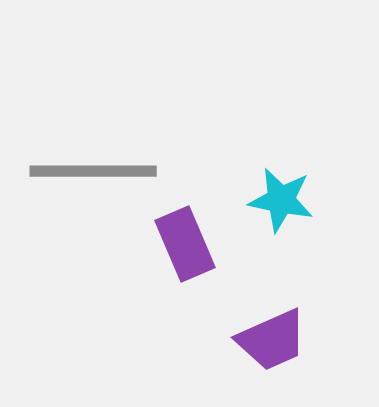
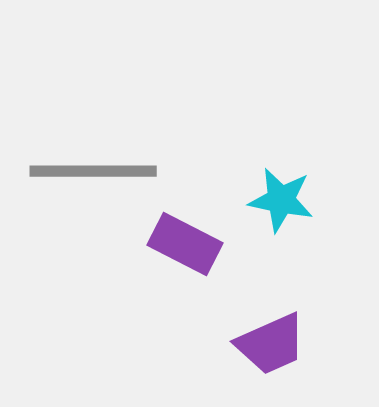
purple rectangle: rotated 40 degrees counterclockwise
purple trapezoid: moved 1 px left, 4 px down
